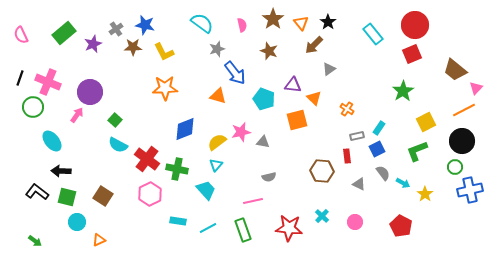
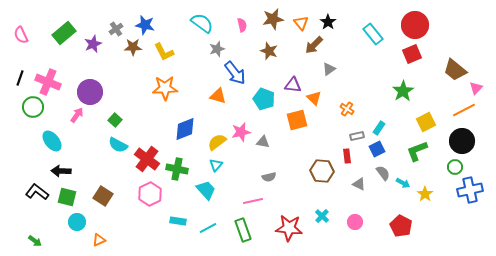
brown star at (273, 19): rotated 25 degrees clockwise
